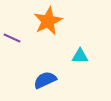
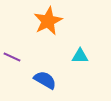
purple line: moved 19 px down
blue semicircle: rotated 55 degrees clockwise
